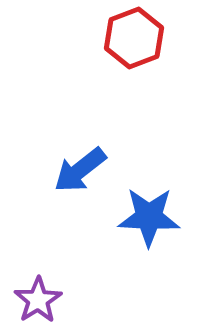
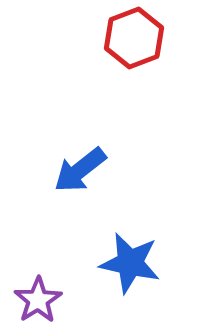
blue star: moved 19 px left, 46 px down; rotated 10 degrees clockwise
